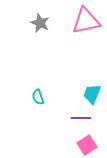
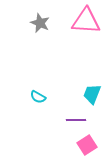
pink triangle: rotated 16 degrees clockwise
cyan semicircle: rotated 42 degrees counterclockwise
purple line: moved 5 px left, 2 px down
